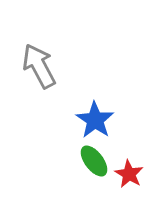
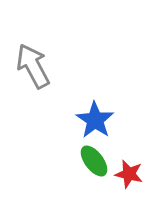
gray arrow: moved 6 px left
red star: rotated 16 degrees counterclockwise
